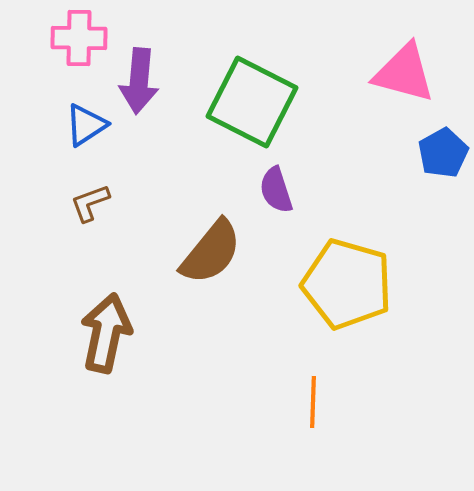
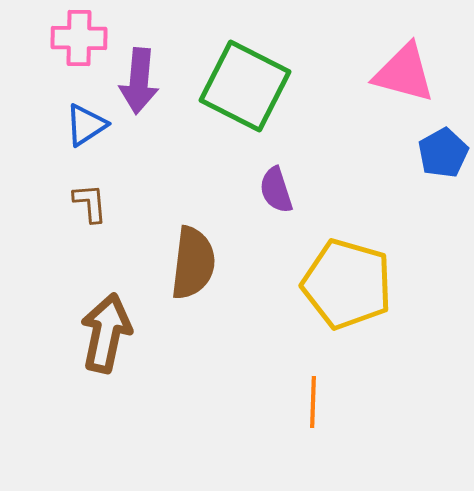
green square: moved 7 px left, 16 px up
brown L-shape: rotated 105 degrees clockwise
brown semicircle: moved 18 px left, 11 px down; rotated 32 degrees counterclockwise
